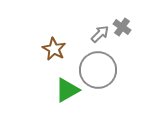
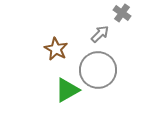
gray cross: moved 14 px up
brown star: moved 2 px right
